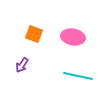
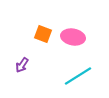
orange square: moved 9 px right
cyan line: rotated 44 degrees counterclockwise
